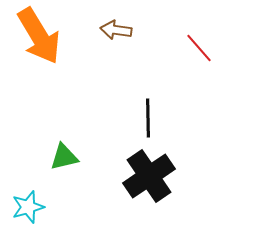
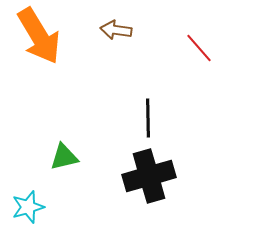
black cross: rotated 18 degrees clockwise
